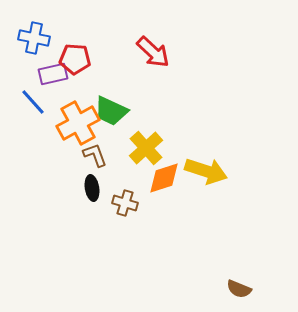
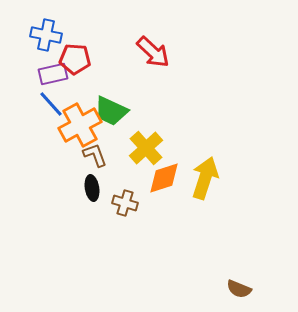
blue cross: moved 12 px right, 3 px up
blue line: moved 18 px right, 2 px down
orange cross: moved 2 px right, 2 px down
yellow arrow: moved 1 px left, 7 px down; rotated 90 degrees counterclockwise
